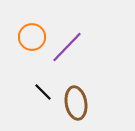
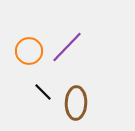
orange circle: moved 3 px left, 14 px down
brown ellipse: rotated 12 degrees clockwise
